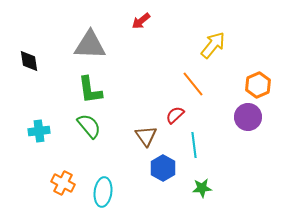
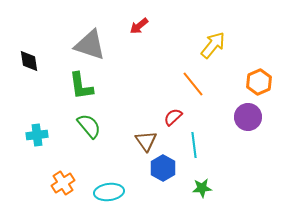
red arrow: moved 2 px left, 5 px down
gray triangle: rotated 16 degrees clockwise
orange hexagon: moved 1 px right, 3 px up
green L-shape: moved 9 px left, 4 px up
red semicircle: moved 2 px left, 2 px down
cyan cross: moved 2 px left, 4 px down
brown triangle: moved 5 px down
orange cross: rotated 30 degrees clockwise
cyan ellipse: moved 6 px right; rotated 76 degrees clockwise
